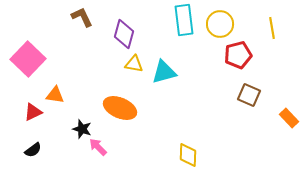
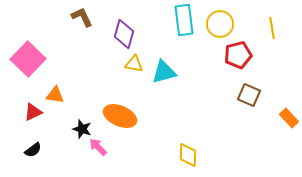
orange ellipse: moved 8 px down
